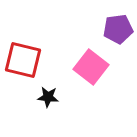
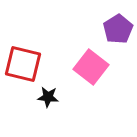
purple pentagon: rotated 24 degrees counterclockwise
red square: moved 4 px down
